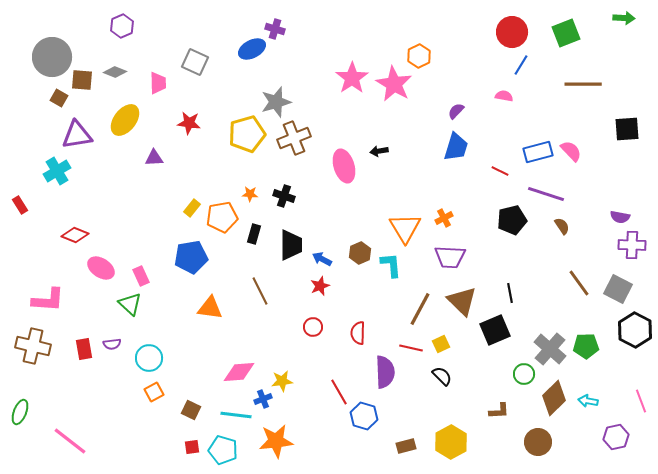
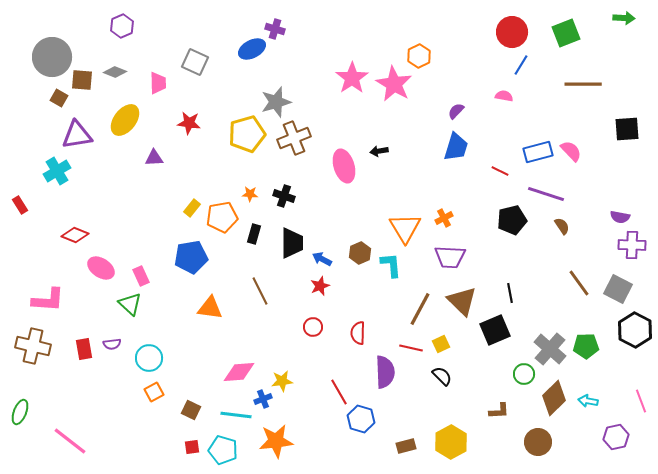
black trapezoid at (291, 245): moved 1 px right, 2 px up
blue hexagon at (364, 416): moved 3 px left, 3 px down
